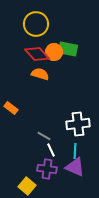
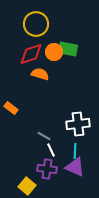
red diamond: moved 6 px left; rotated 65 degrees counterclockwise
